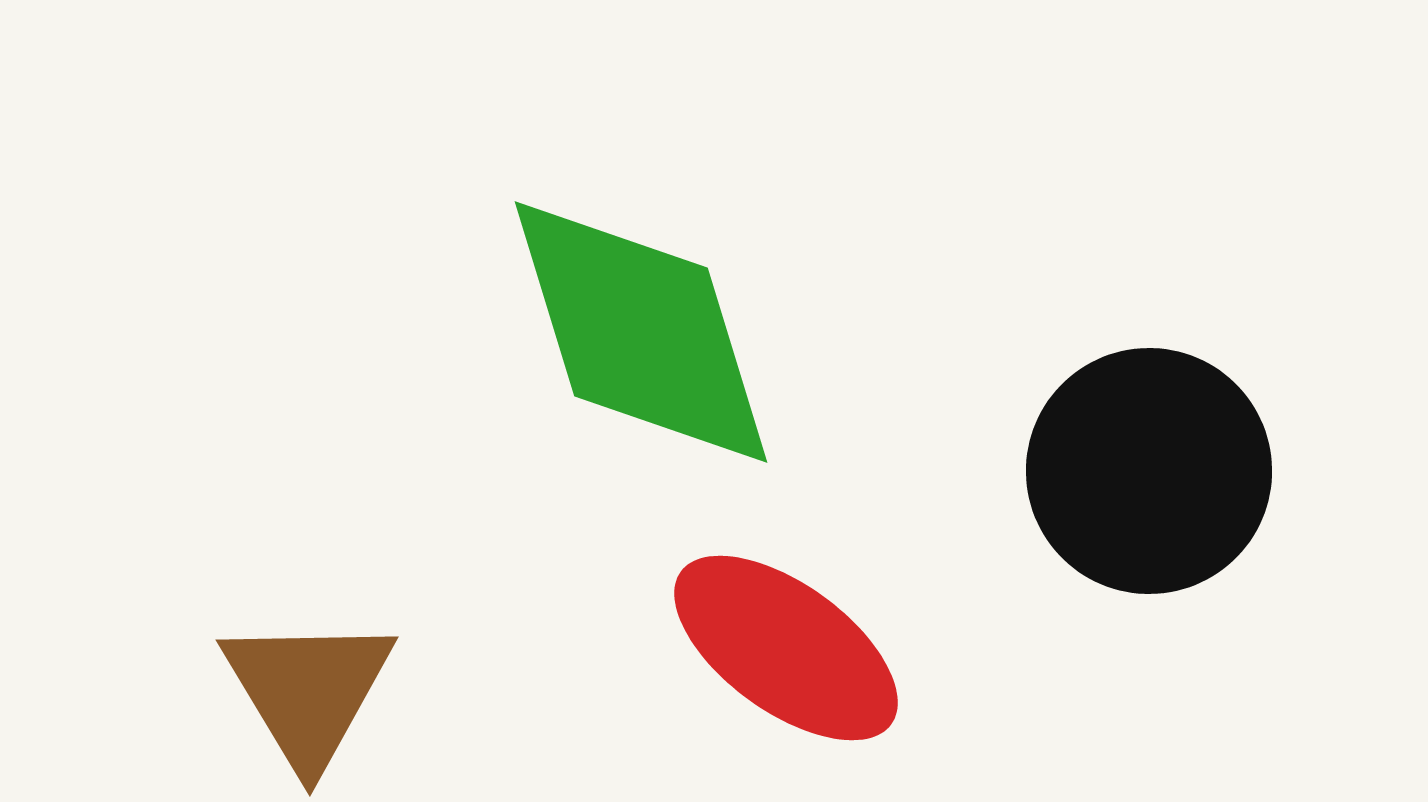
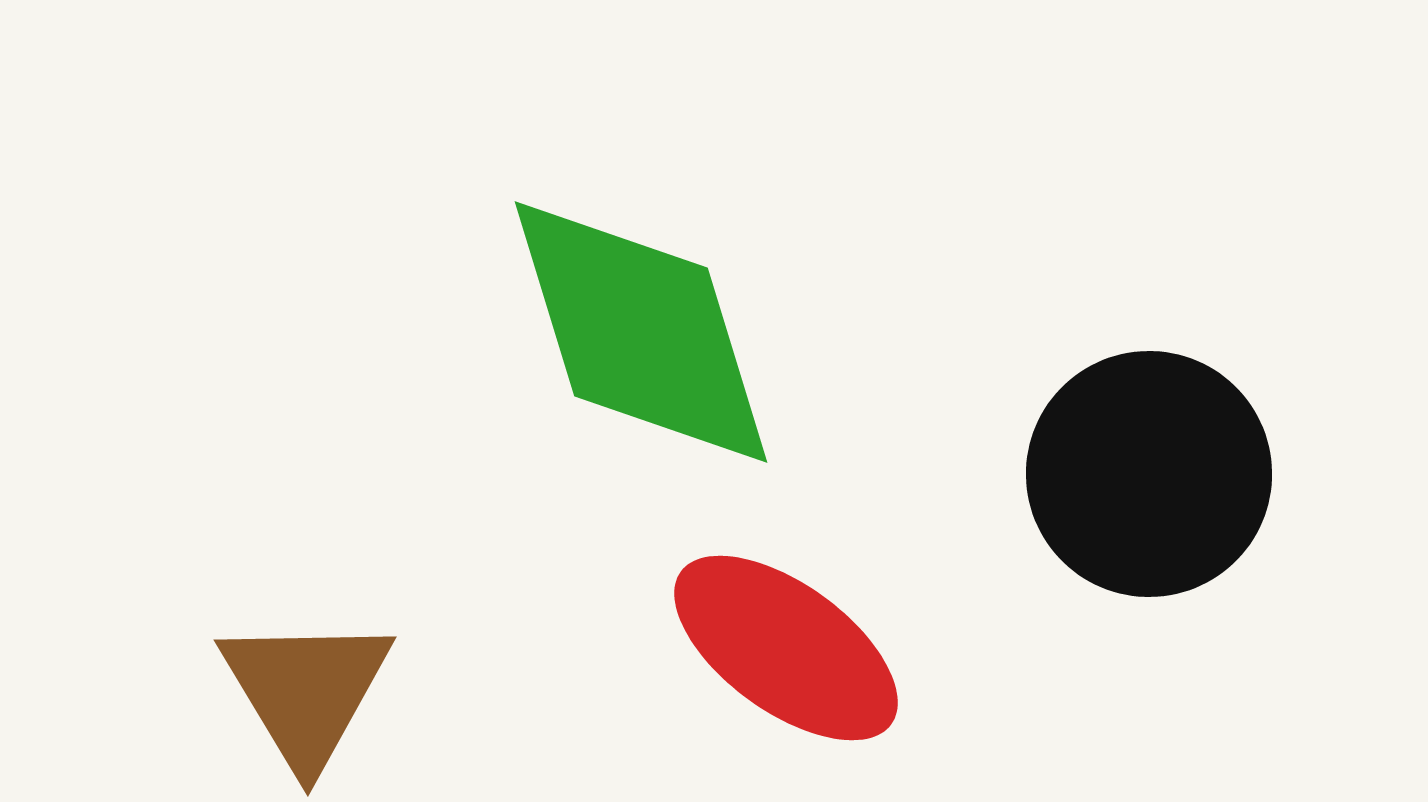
black circle: moved 3 px down
brown triangle: moved 2 px left
